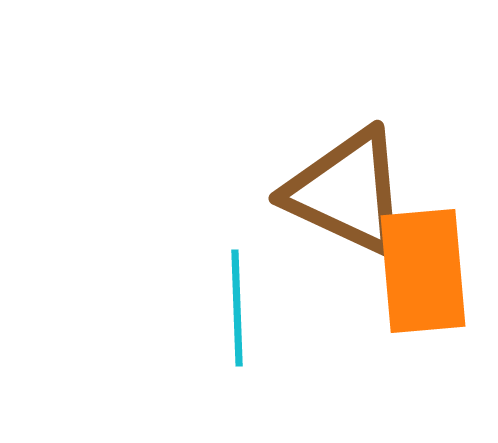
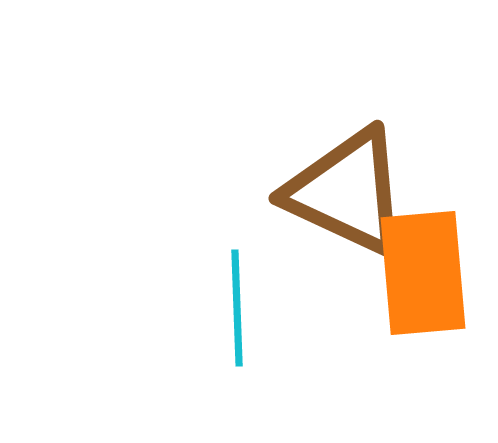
orange rectangle: moved 2 px down
